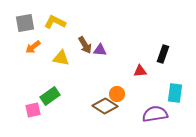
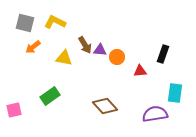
gray square: rotated 24 degrees clockwise
yellow triangle: moved 3 px right
orange circle: moved 37 px up
brown diamond: rotated 15 degrees clockwise
pink square: moved 19 px left
